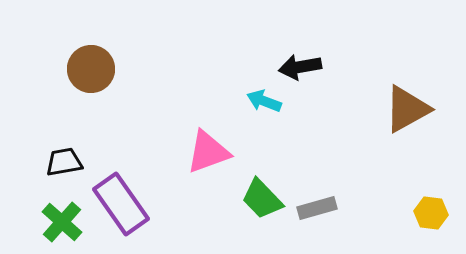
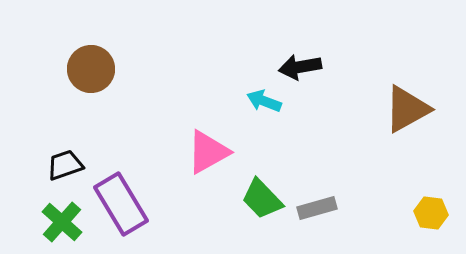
pink triangle: rotated 9 degrees counterclockwise
black trapezoid: moved 1 px right, 3 px down; rotated 9 degrees counterclockwise
purple rectangle: rotated 4 degrees clockwise
